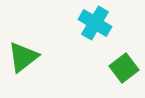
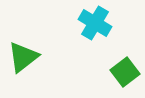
green square: moved 1 px right, 4 px down
